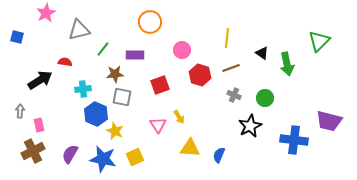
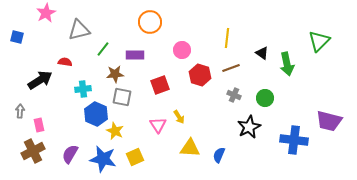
black star: moved 1 px left, 1 px down
